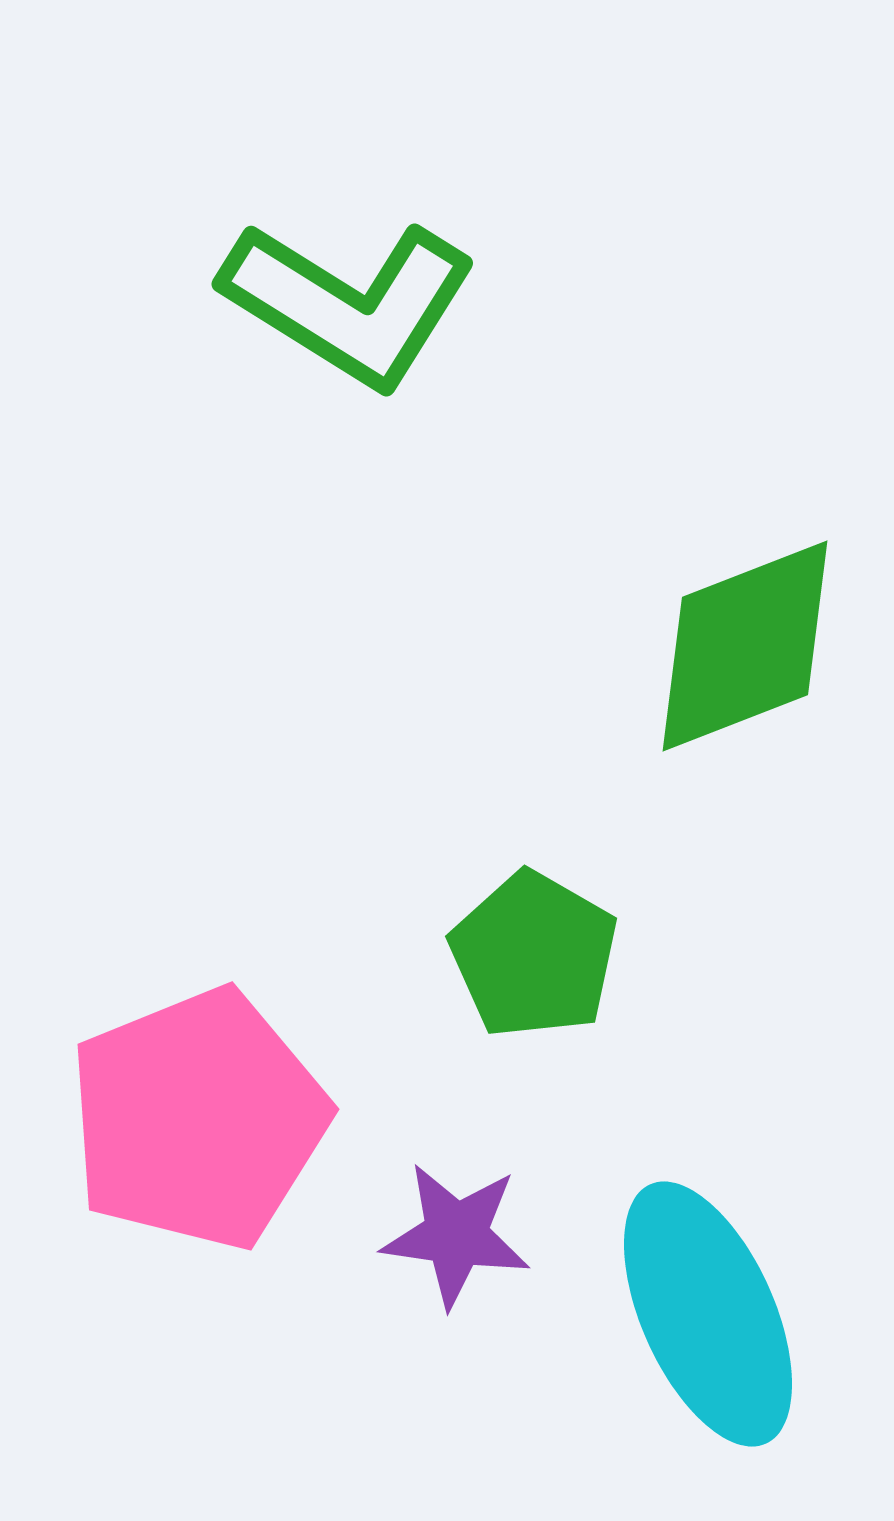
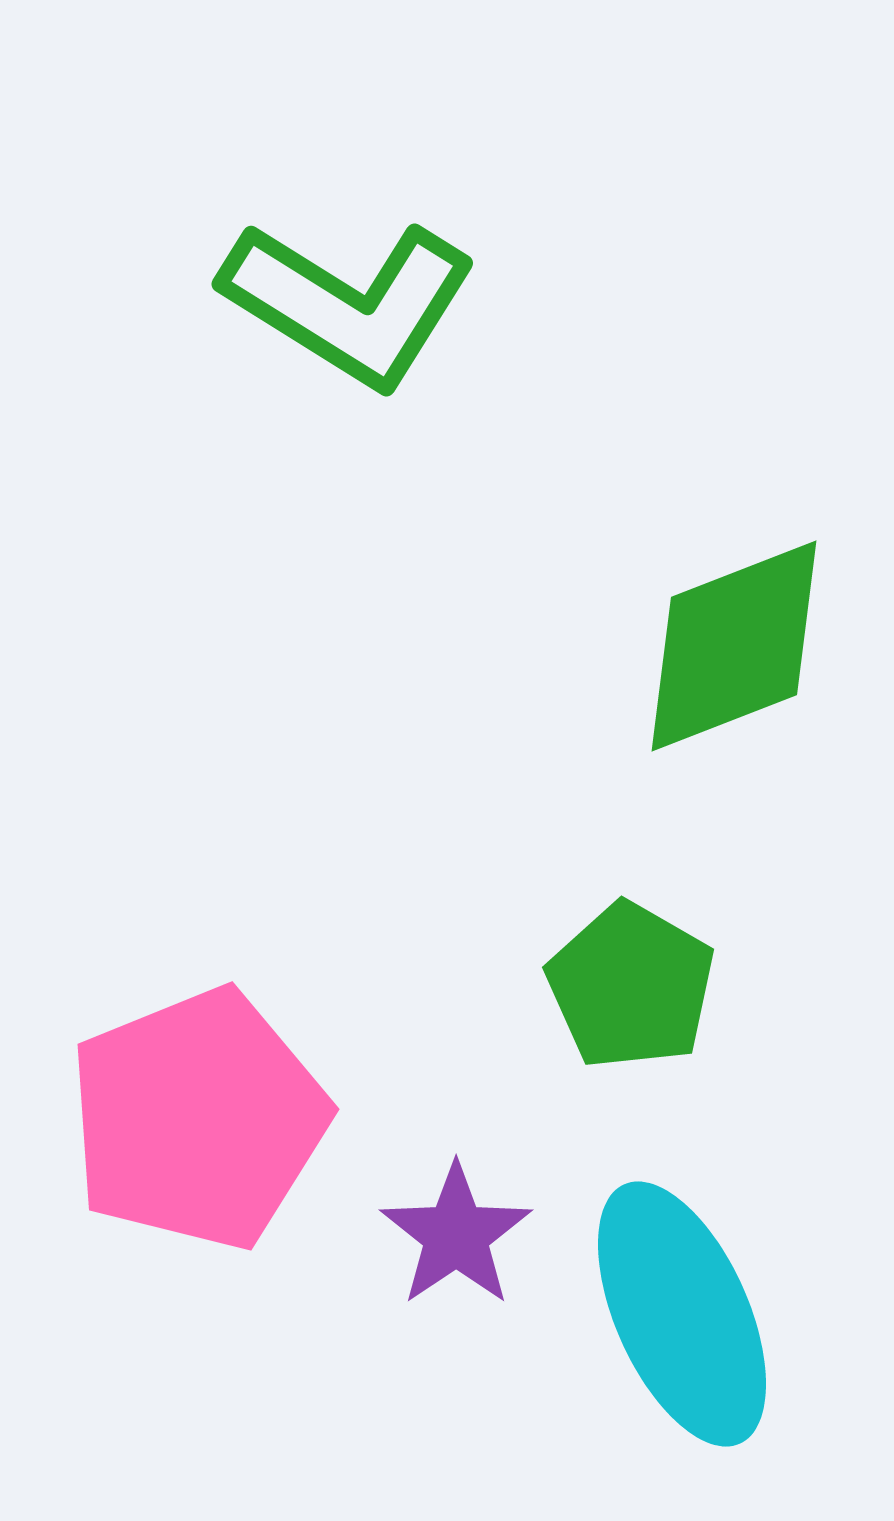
green diamond: moved 11 px left
green pentagon: moved 97 px right, 31 px down
purple star: rotated 30 degrees clockwise
cyan ellipse: moved 26 px left
